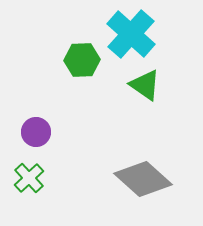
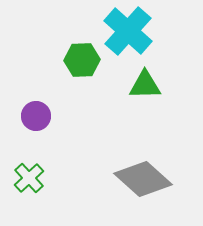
cyan cross: moved 3 px left, 3 px up
green triangle: rotated 36 degrees counterclockwise
purple circle: moved 16 px up
